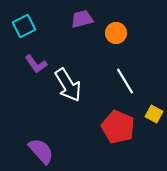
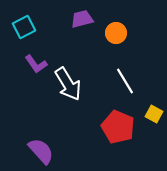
cyan square: moved 1 px down
white arrow: moved 1 px up
